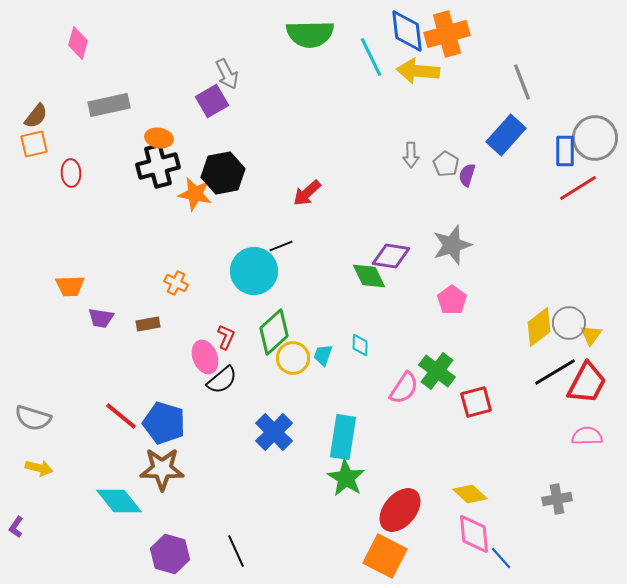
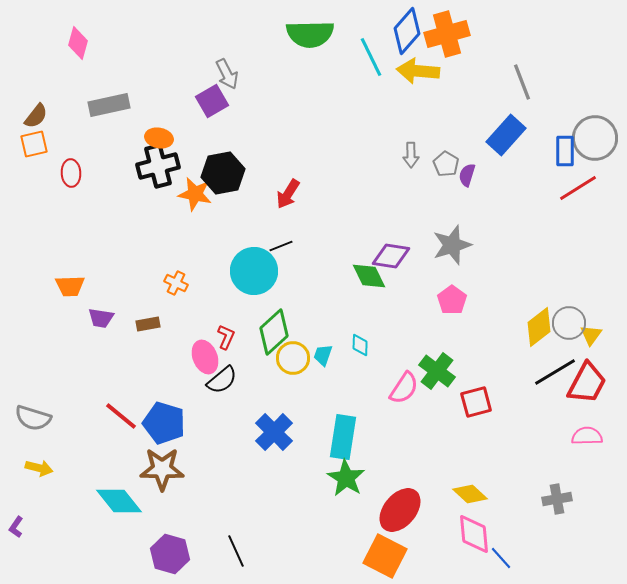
blue diamond at (407, 31): rotated 48 degrees clockwise
red arrow at (307, 193): moved 19 px left, 1 px down; rotated 16 degrees counterclockwise
